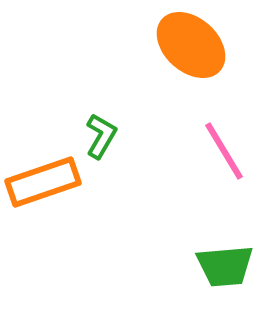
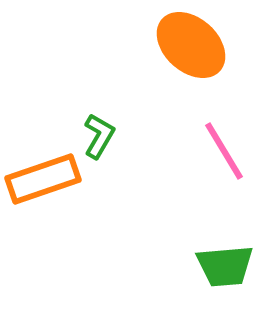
green L-shape: moved 2 px left
orange rectangle: moved 3 px up
